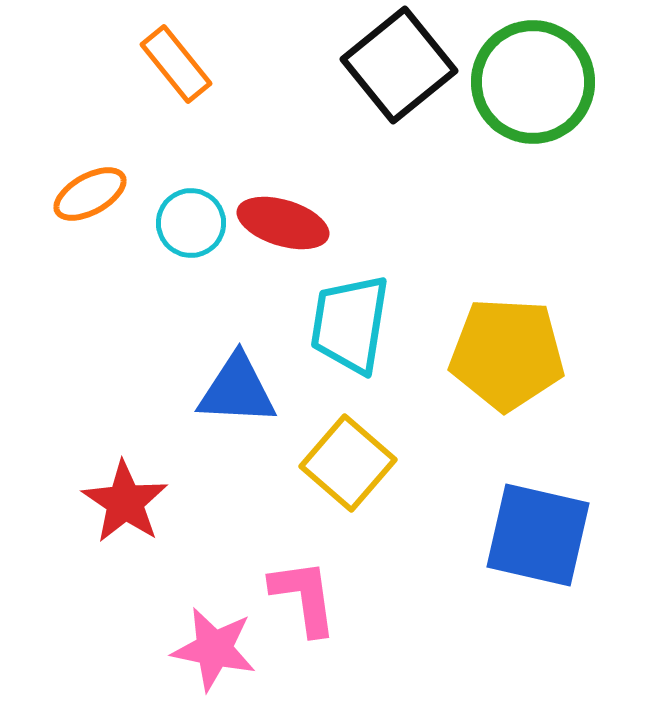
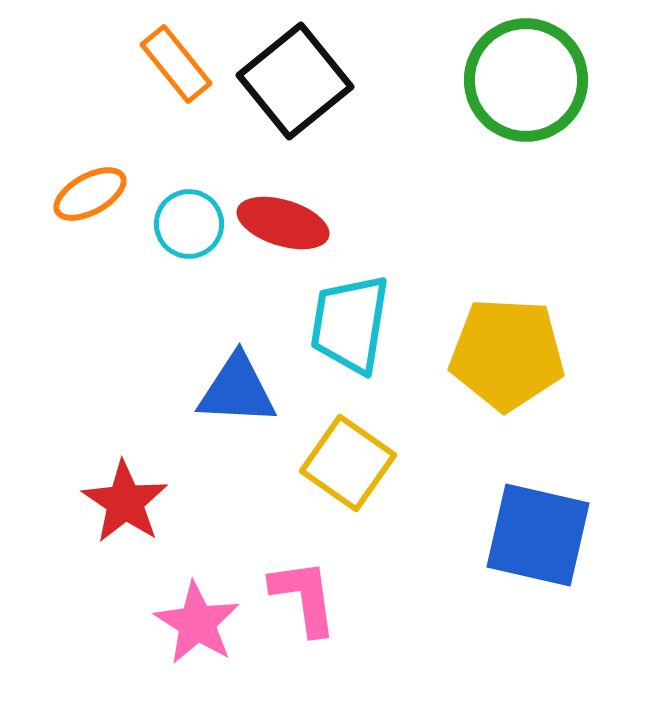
black square: moved 104 px left, 16 px down
green circle: moved 7 px left, 2 px up
cyan circle: moved 2 px left, 1 px down
yellow square: rotated 6 degrees counterclockwise
pink star: moved 17 px left, 26 px up; rotated 20 degrees clockwise
